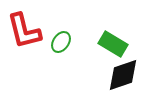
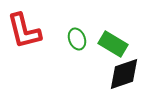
green ellipse: moved 16 px right, 3 px up; rotated 55 degrees counterclockwise
black diamond: moved 1 px right, 1 px up
